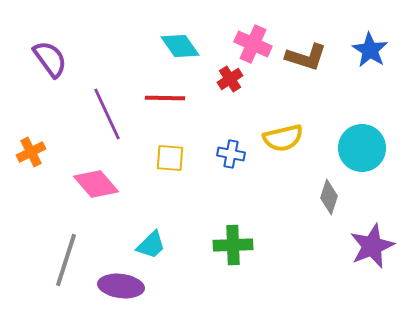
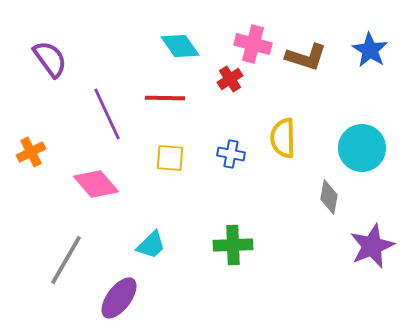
pink cross: rotated 9 degrees counterclockwise
yellow semicircle: rotated 102 degrees clockwise
gray diamond: rotated 8 degrees counterclockwise
gray line: rotated 12 degrees clockwise
purple ellipse: moved 2 px left, 12 px down; rotated 60 degrees counterclockwise
